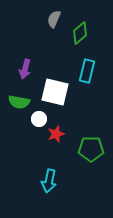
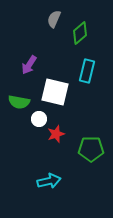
purple arrow: moved 4 px right, 4 px up; rotated 18 degrees clockwise
cyan arrow: rotated 115 degrees counterclockwise
